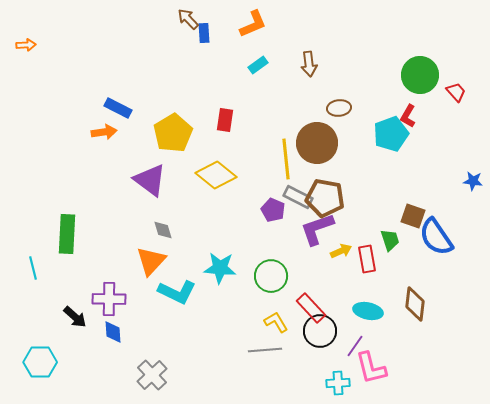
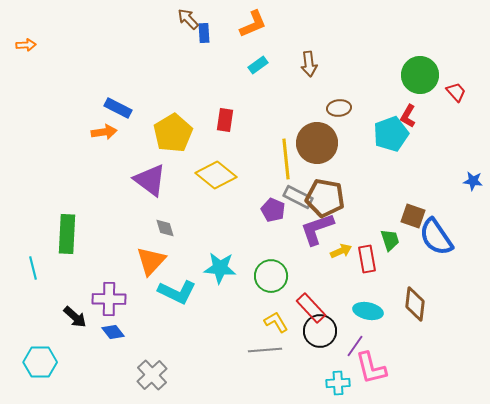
gray diamond at (163, 230): moved 2 px right, 2 px up
blue diamond at (113, 332): rotated 35 degrees counterclockwise
